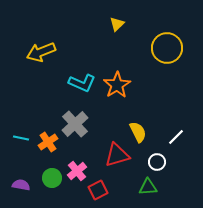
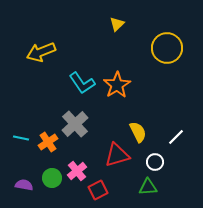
cyan L-shape: rotated 32 degrees clockwise
white circle: moved 2 px left
purple semicircle: moved 3 px right
